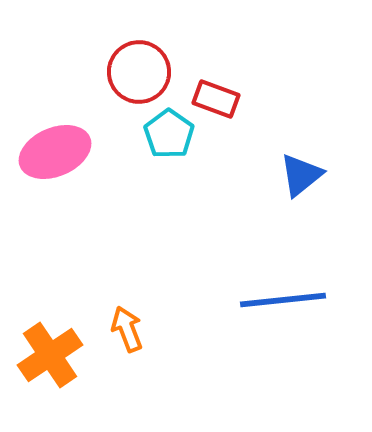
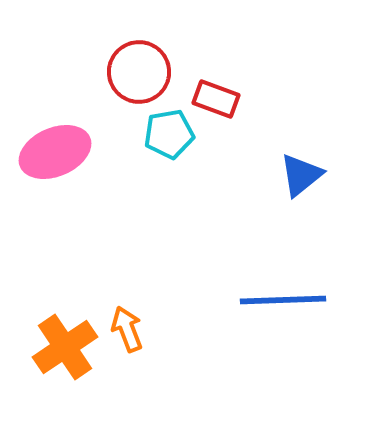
cyan pentagon: rotated 27 degrees clockwise
blue line: rotated 4 degrees clockwise
orange cross: moved 15 px right, 8 px up
